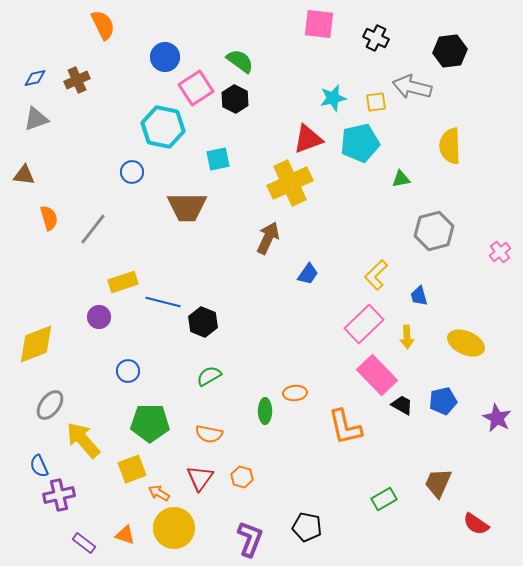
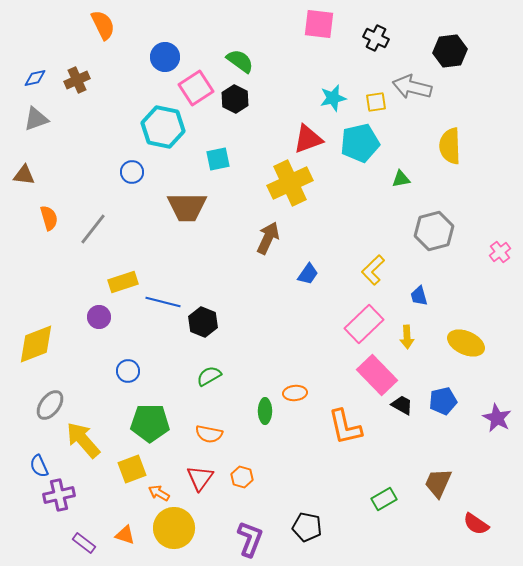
yellow L-shape at (376, 275): moved 3 px left, 5 px up
